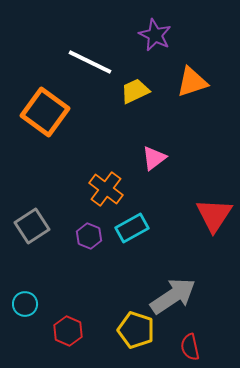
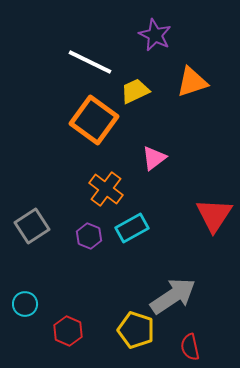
orange square: moved 49 px right, 8 px down
